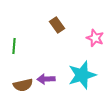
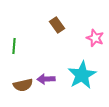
cyan star: rotated 12 degrees counterclockwise
